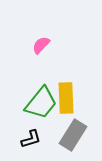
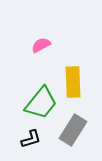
pink semicircle: rotated 18 degrees clockwise
yellow rectangle: moved 7 px right, 16 px up
gray rectangle: moved 5 px up
